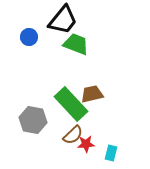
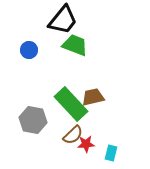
blue circle: moved 13 px down
green trapezoid: moved 1 px left, 1 px down
brown trapezoid: moved 1 px right, 3 px down
